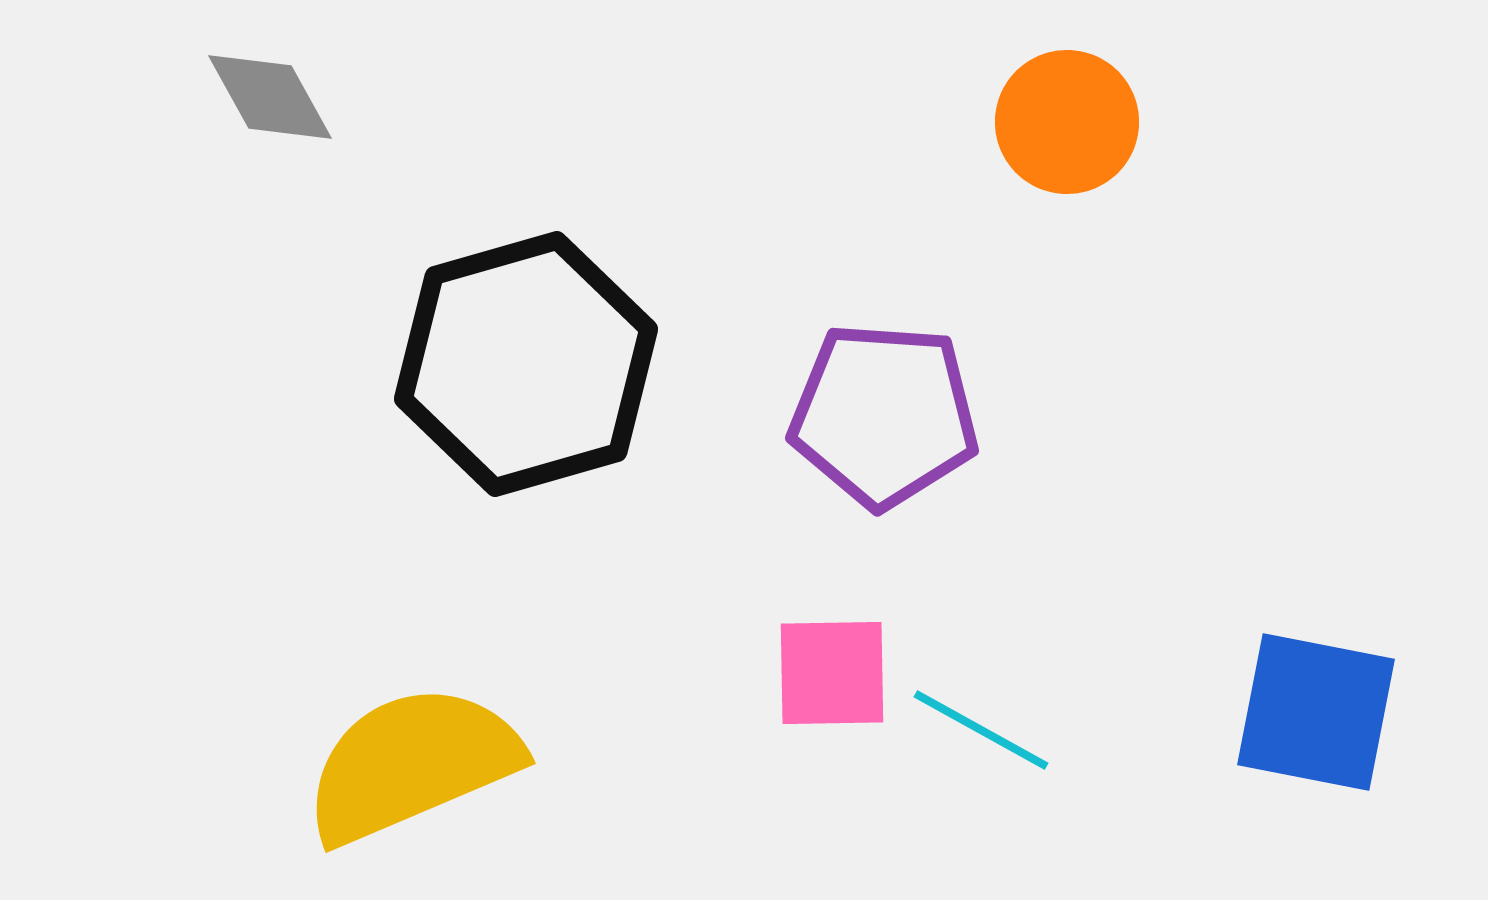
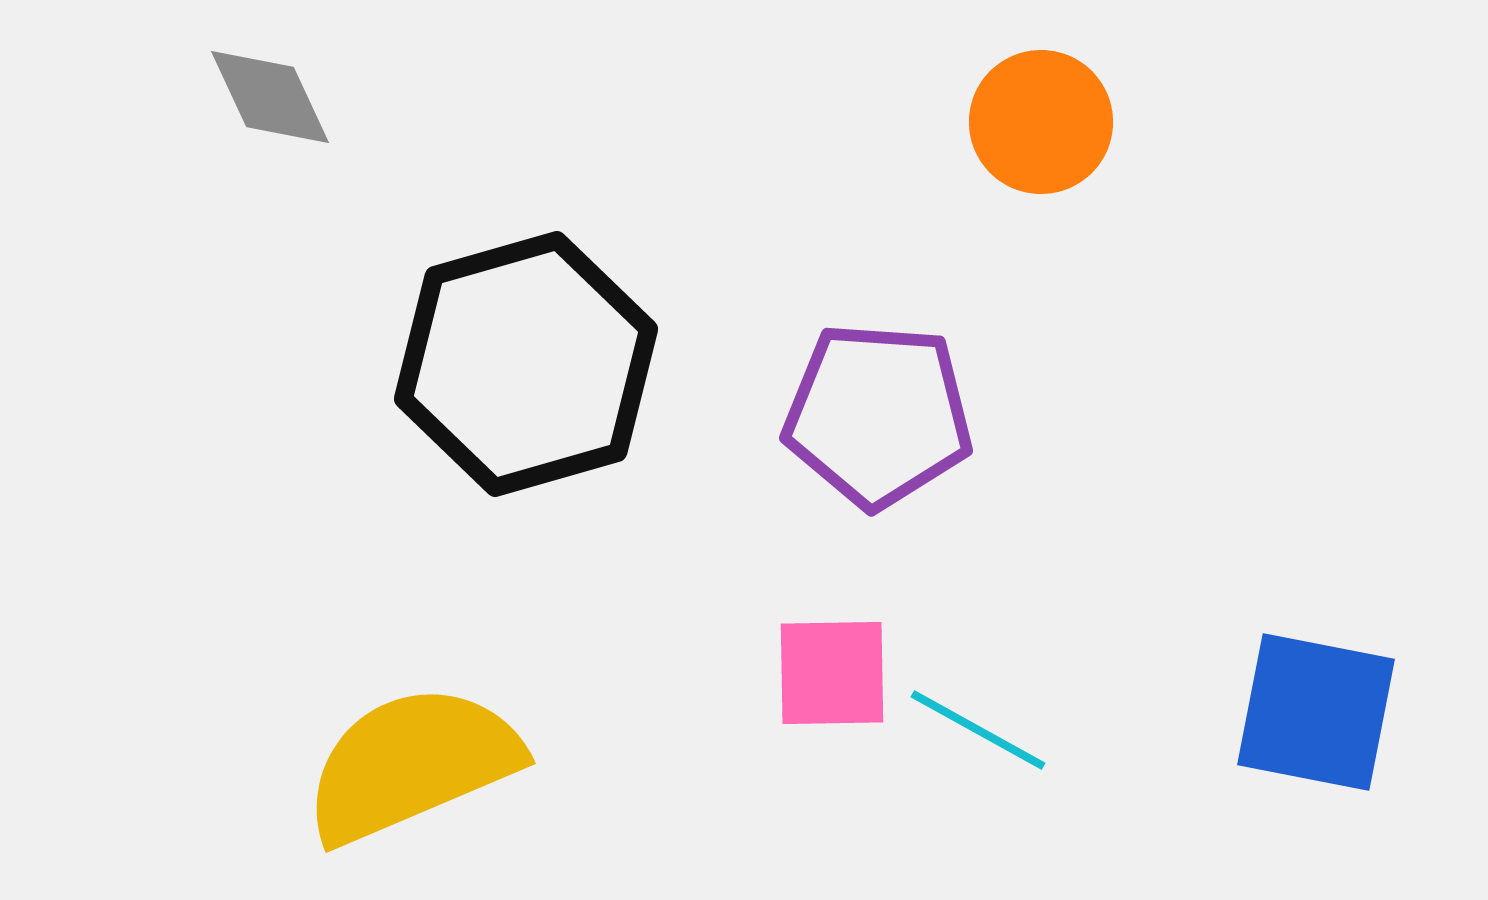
gray diamond: rotated 4 degrees clockwise
orange circle: moved 26 px left
purple pentagon: moved 6 px left
cyan line: moved 3 px left
